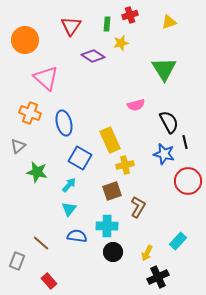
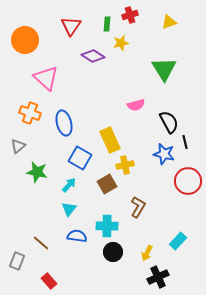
brown square: moved 5 px left, 7 px up; rotated 12 degrees counterclockwise
